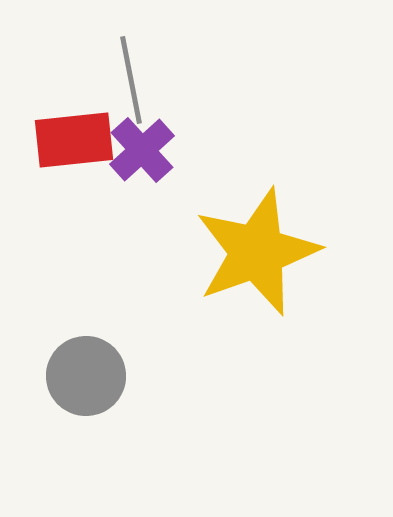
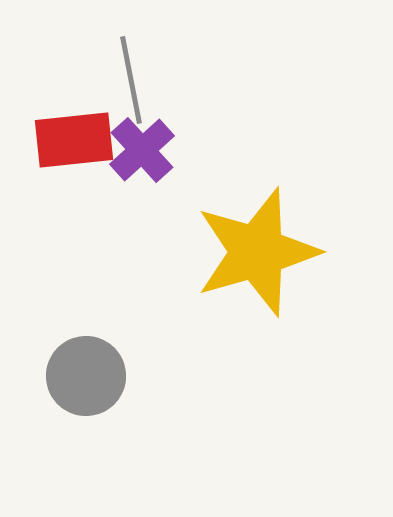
yellow star: rotated 4 degrees clockwise
